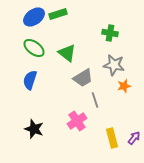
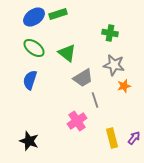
black star: moved 5 px left, 12 px down
